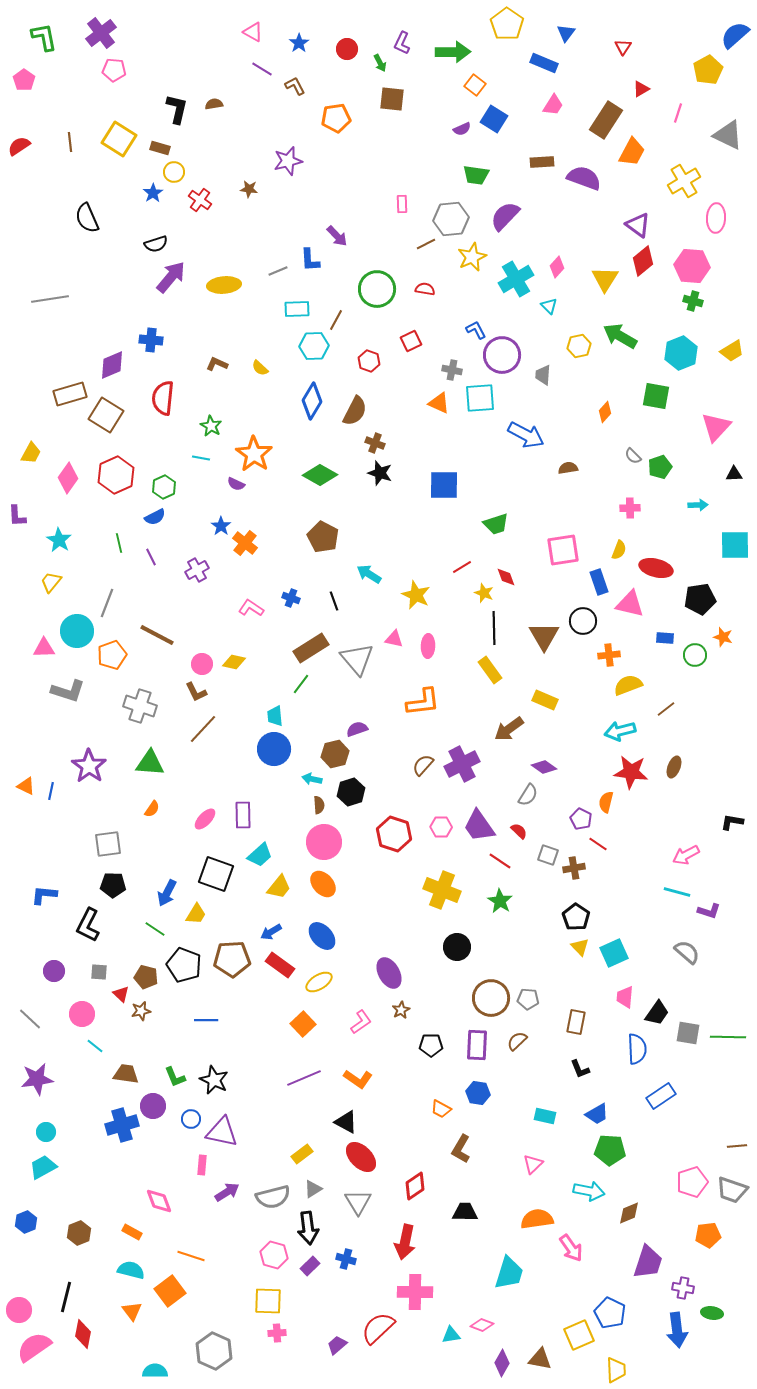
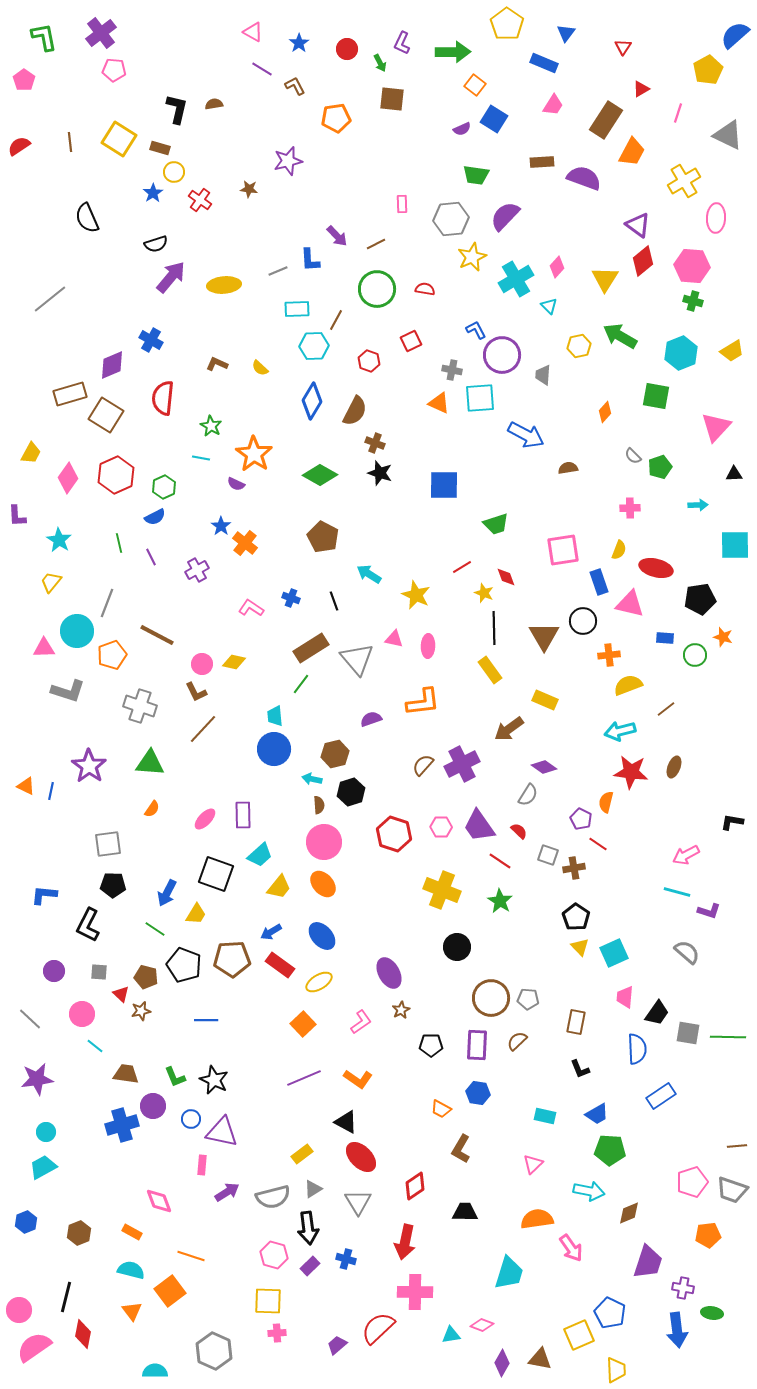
brown line at (426, 244): moved 50 px left
gray line at (50, 299): rotated 30 degrees counterclockwise
blue cross at (151, 340): rotated 25 degrees clockwise
purple semicircle at (357, 729): moved 14 px right, 10 px up
